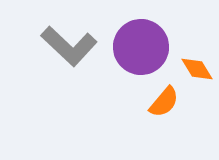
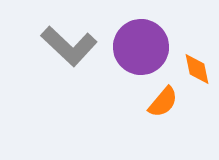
orange diamond: rotated 20 degrees clockwise
orange semicircle: moved 1 px left
